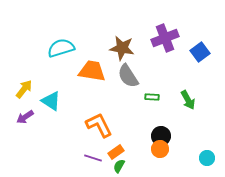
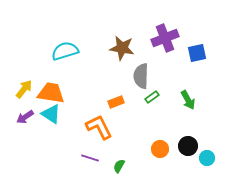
cyan semicircle: moved 4 px right, 3 px down
blue square: moved 3 px left, 1 px down; rotated 24 degrees clockwise
orange trapezoid: moved 41 px left, 22 px down
gray semicircle: moved 13 px right; rotated 35 degrees clockwise
green rectangle: rotated 40 degrees counterclockwise
cyan triangle: moved 13 px down
orange L-shape: moved 2 px down
black circle: moved 27 px right, 10 px down
orange rectangle: moved 50 px up; rotated 14 degrees clockwise
purple line: moved 3 px left
